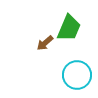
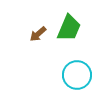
brown arrow: moved 7 px left, 9 px up
